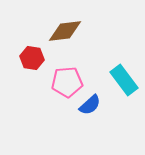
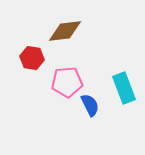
cyan rectangle: moved 8 px down; rotated 16 degrees clockwise
blue semicircle: rotated 75 degrees counterclockwise
